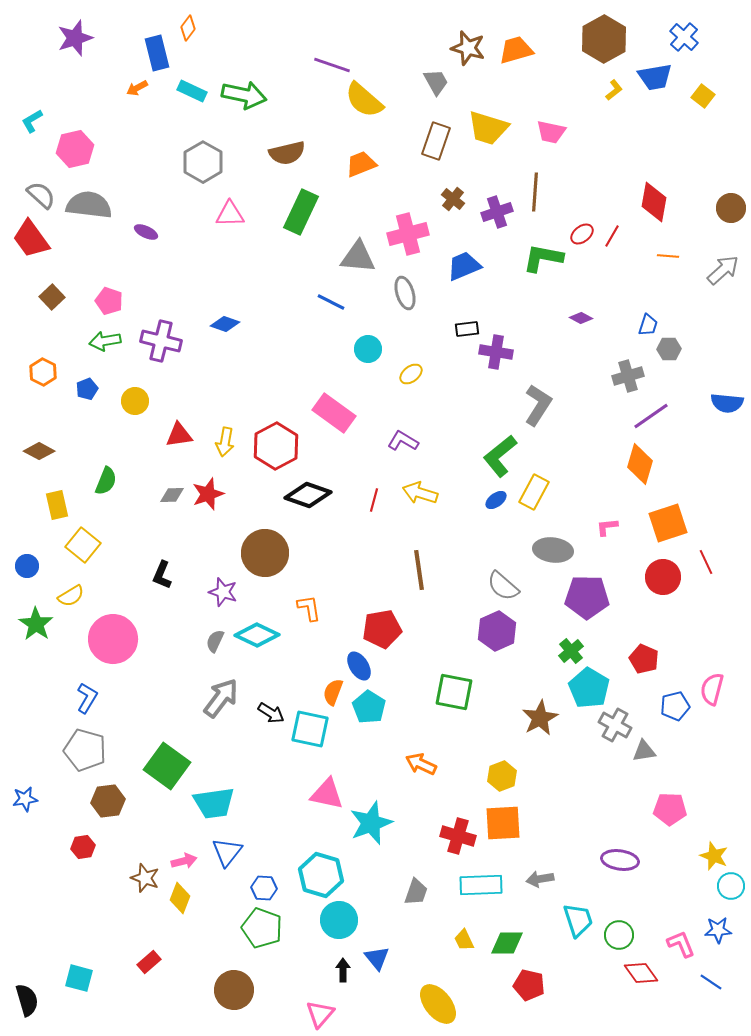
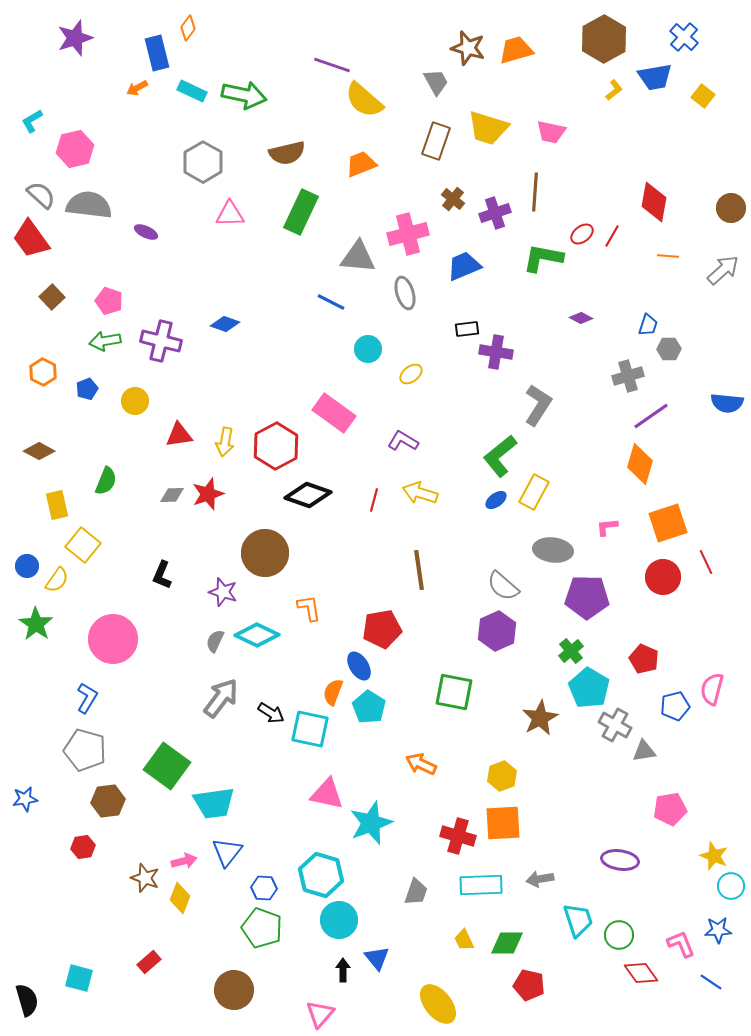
purple cross at (497, 212): moved 2 px left, 1 px down
yellow semicircle at (71, 596): moved 14 px left, 16 px up; rotated 24 degrees counterclockwise
pink pentagon at (670, 809): rotated 12 degrees counterclockwise
